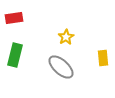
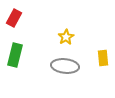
red rectangle: rotated 54 degrees counterclockwise
gray ellipse: moved 4 px right, 1 px up; rotated 36 degrees counterclockwise
